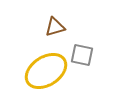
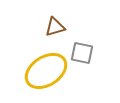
gray square: moved 2 px up
